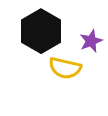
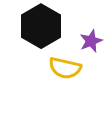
black hexagon: moved 5 px up
